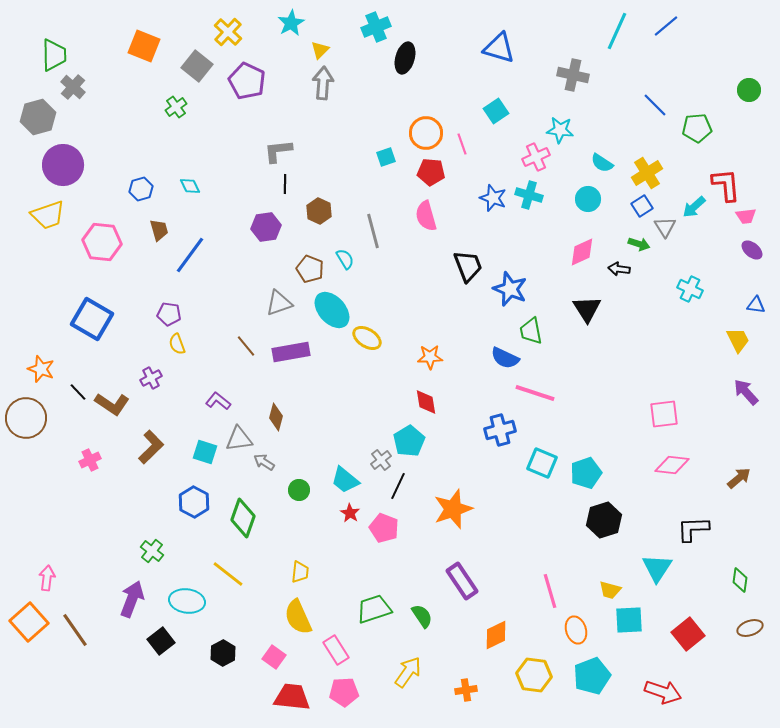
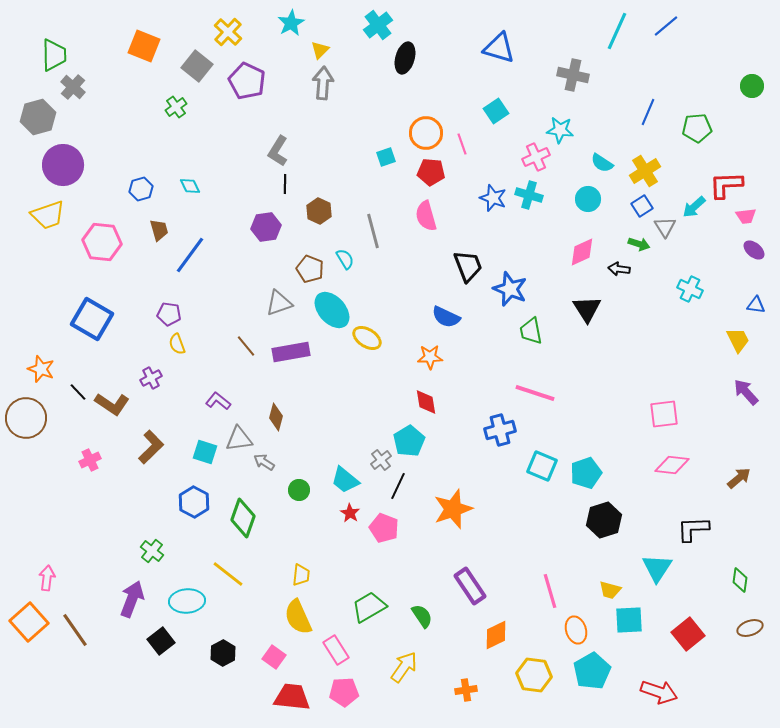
cyan cross at (376, 27): moved 2 px right, 2 px up; rotated 16 degrees counterclockwise
green circle at (749, 90): moved 3 px right, 4 px up
blue line at (655, 105): moved 7 px left, 7 px down; rotated 68 degrees clockwise
gray L-shape at (278, 151): rotated 52 degrees counterclockwise
yellow cross at (647, 173): moved 2 px left, 2 px up
red L-shape at (726, 185): rotated 87 degrees counterclockwise
purple ellipse at (752, 250): moved 2 px right
blue semicircle at (505, 358): moved 59 px left, 41 px up
cyan square at (542, 463): moved 3 px down
yellow trapezoid at (300, 572): moved 1 px right, 3 px down
purple rectangle at (462, 581): moved 8 px right, 5 px down
cyan ellipse at (187, 601): rotated 12 degrees counterclockwise
green trapezoid at (374, 609): moved 5 px left, 2 px up; rotated 12 degrees counterclockwise
yellow arrow at (408, 672): moved 4 px left, 5 px up
cyan pentagon at (592, 676): moved 5 px up; rotated 9 degrees counterclockwise
red arrow at (663, 692): moved 4 px left
